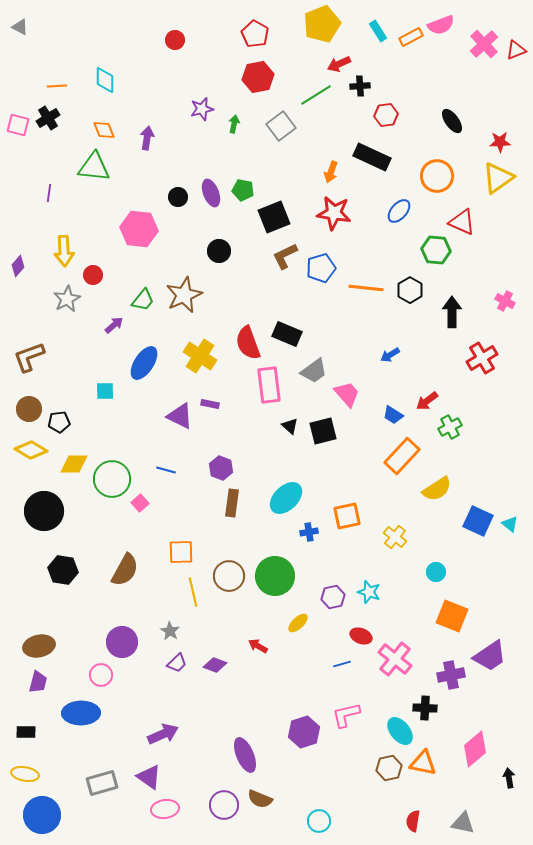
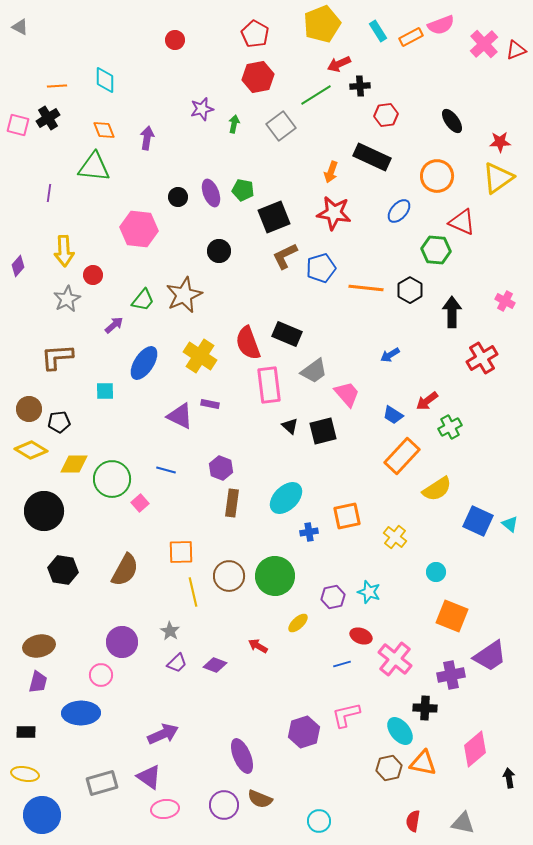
brown L-shape at (29, 357): moved 28 px right; rotated 16 degrees clockwise
purple ellipse at (245, 755): moved 3 px left, 1 px down
